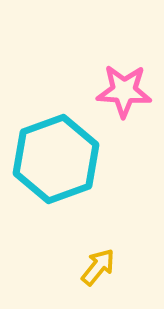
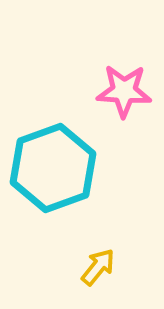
cyan hexagon: moved 3 px left, 9 px down
